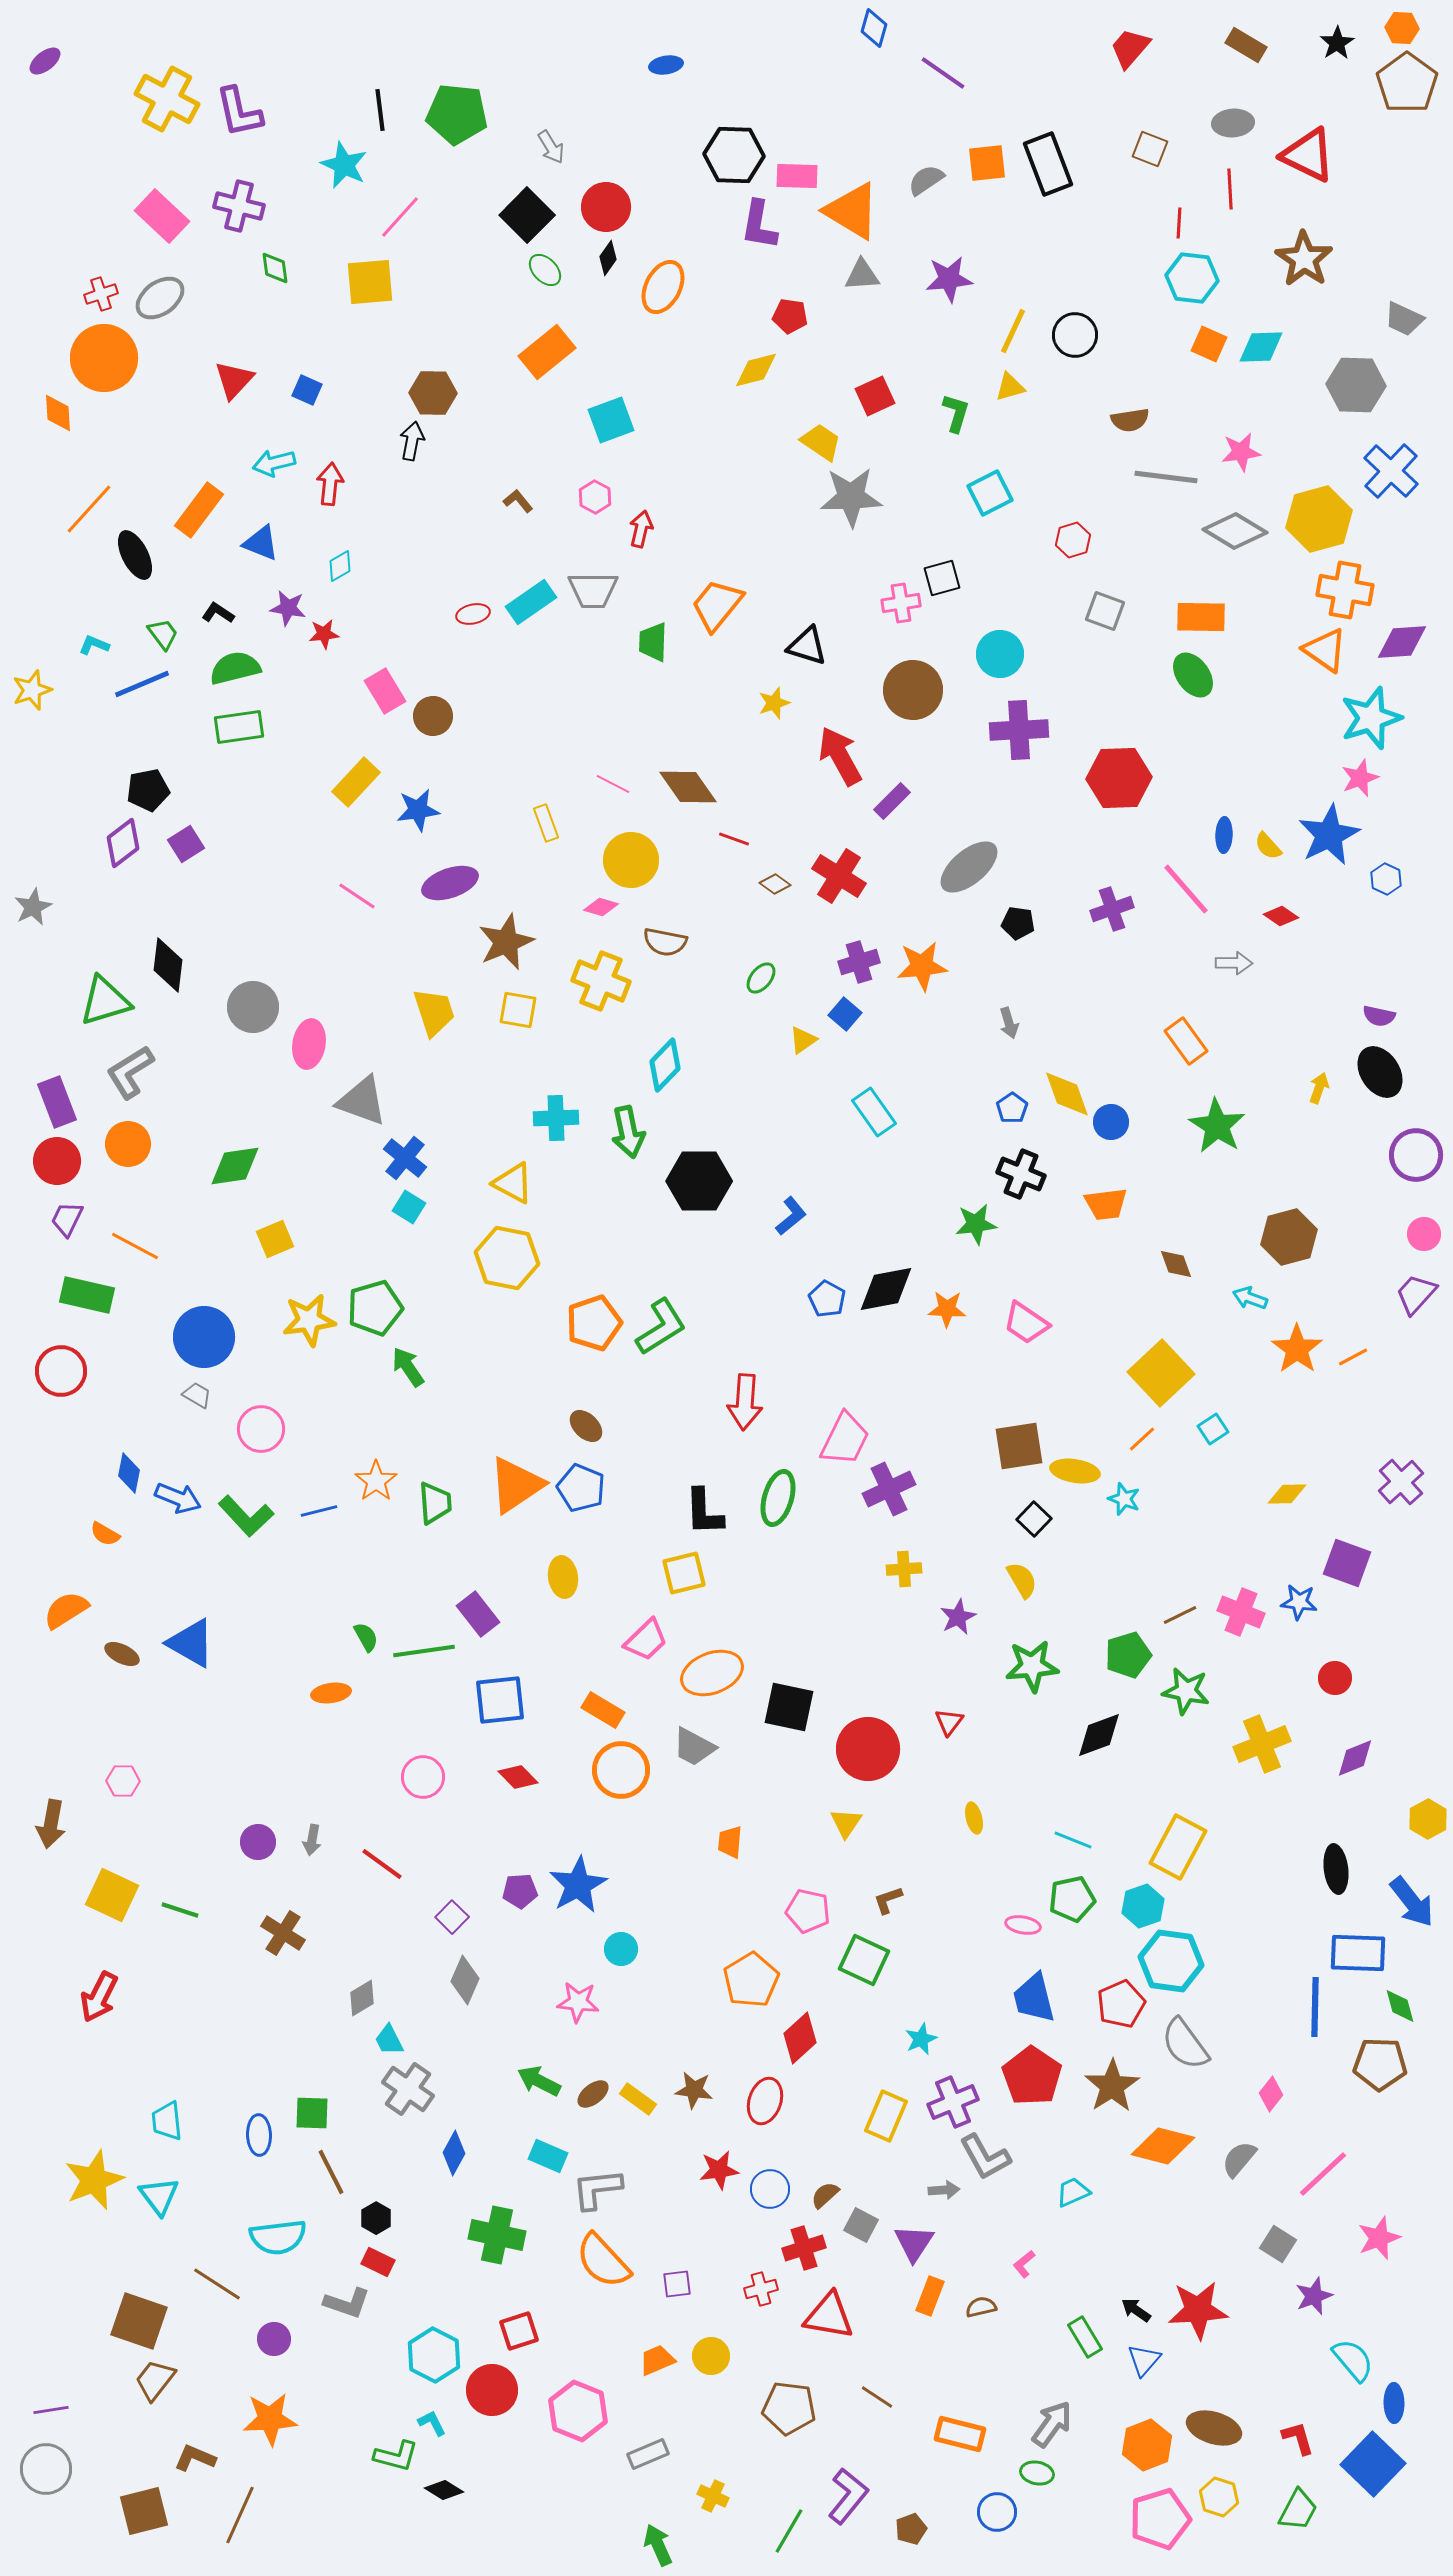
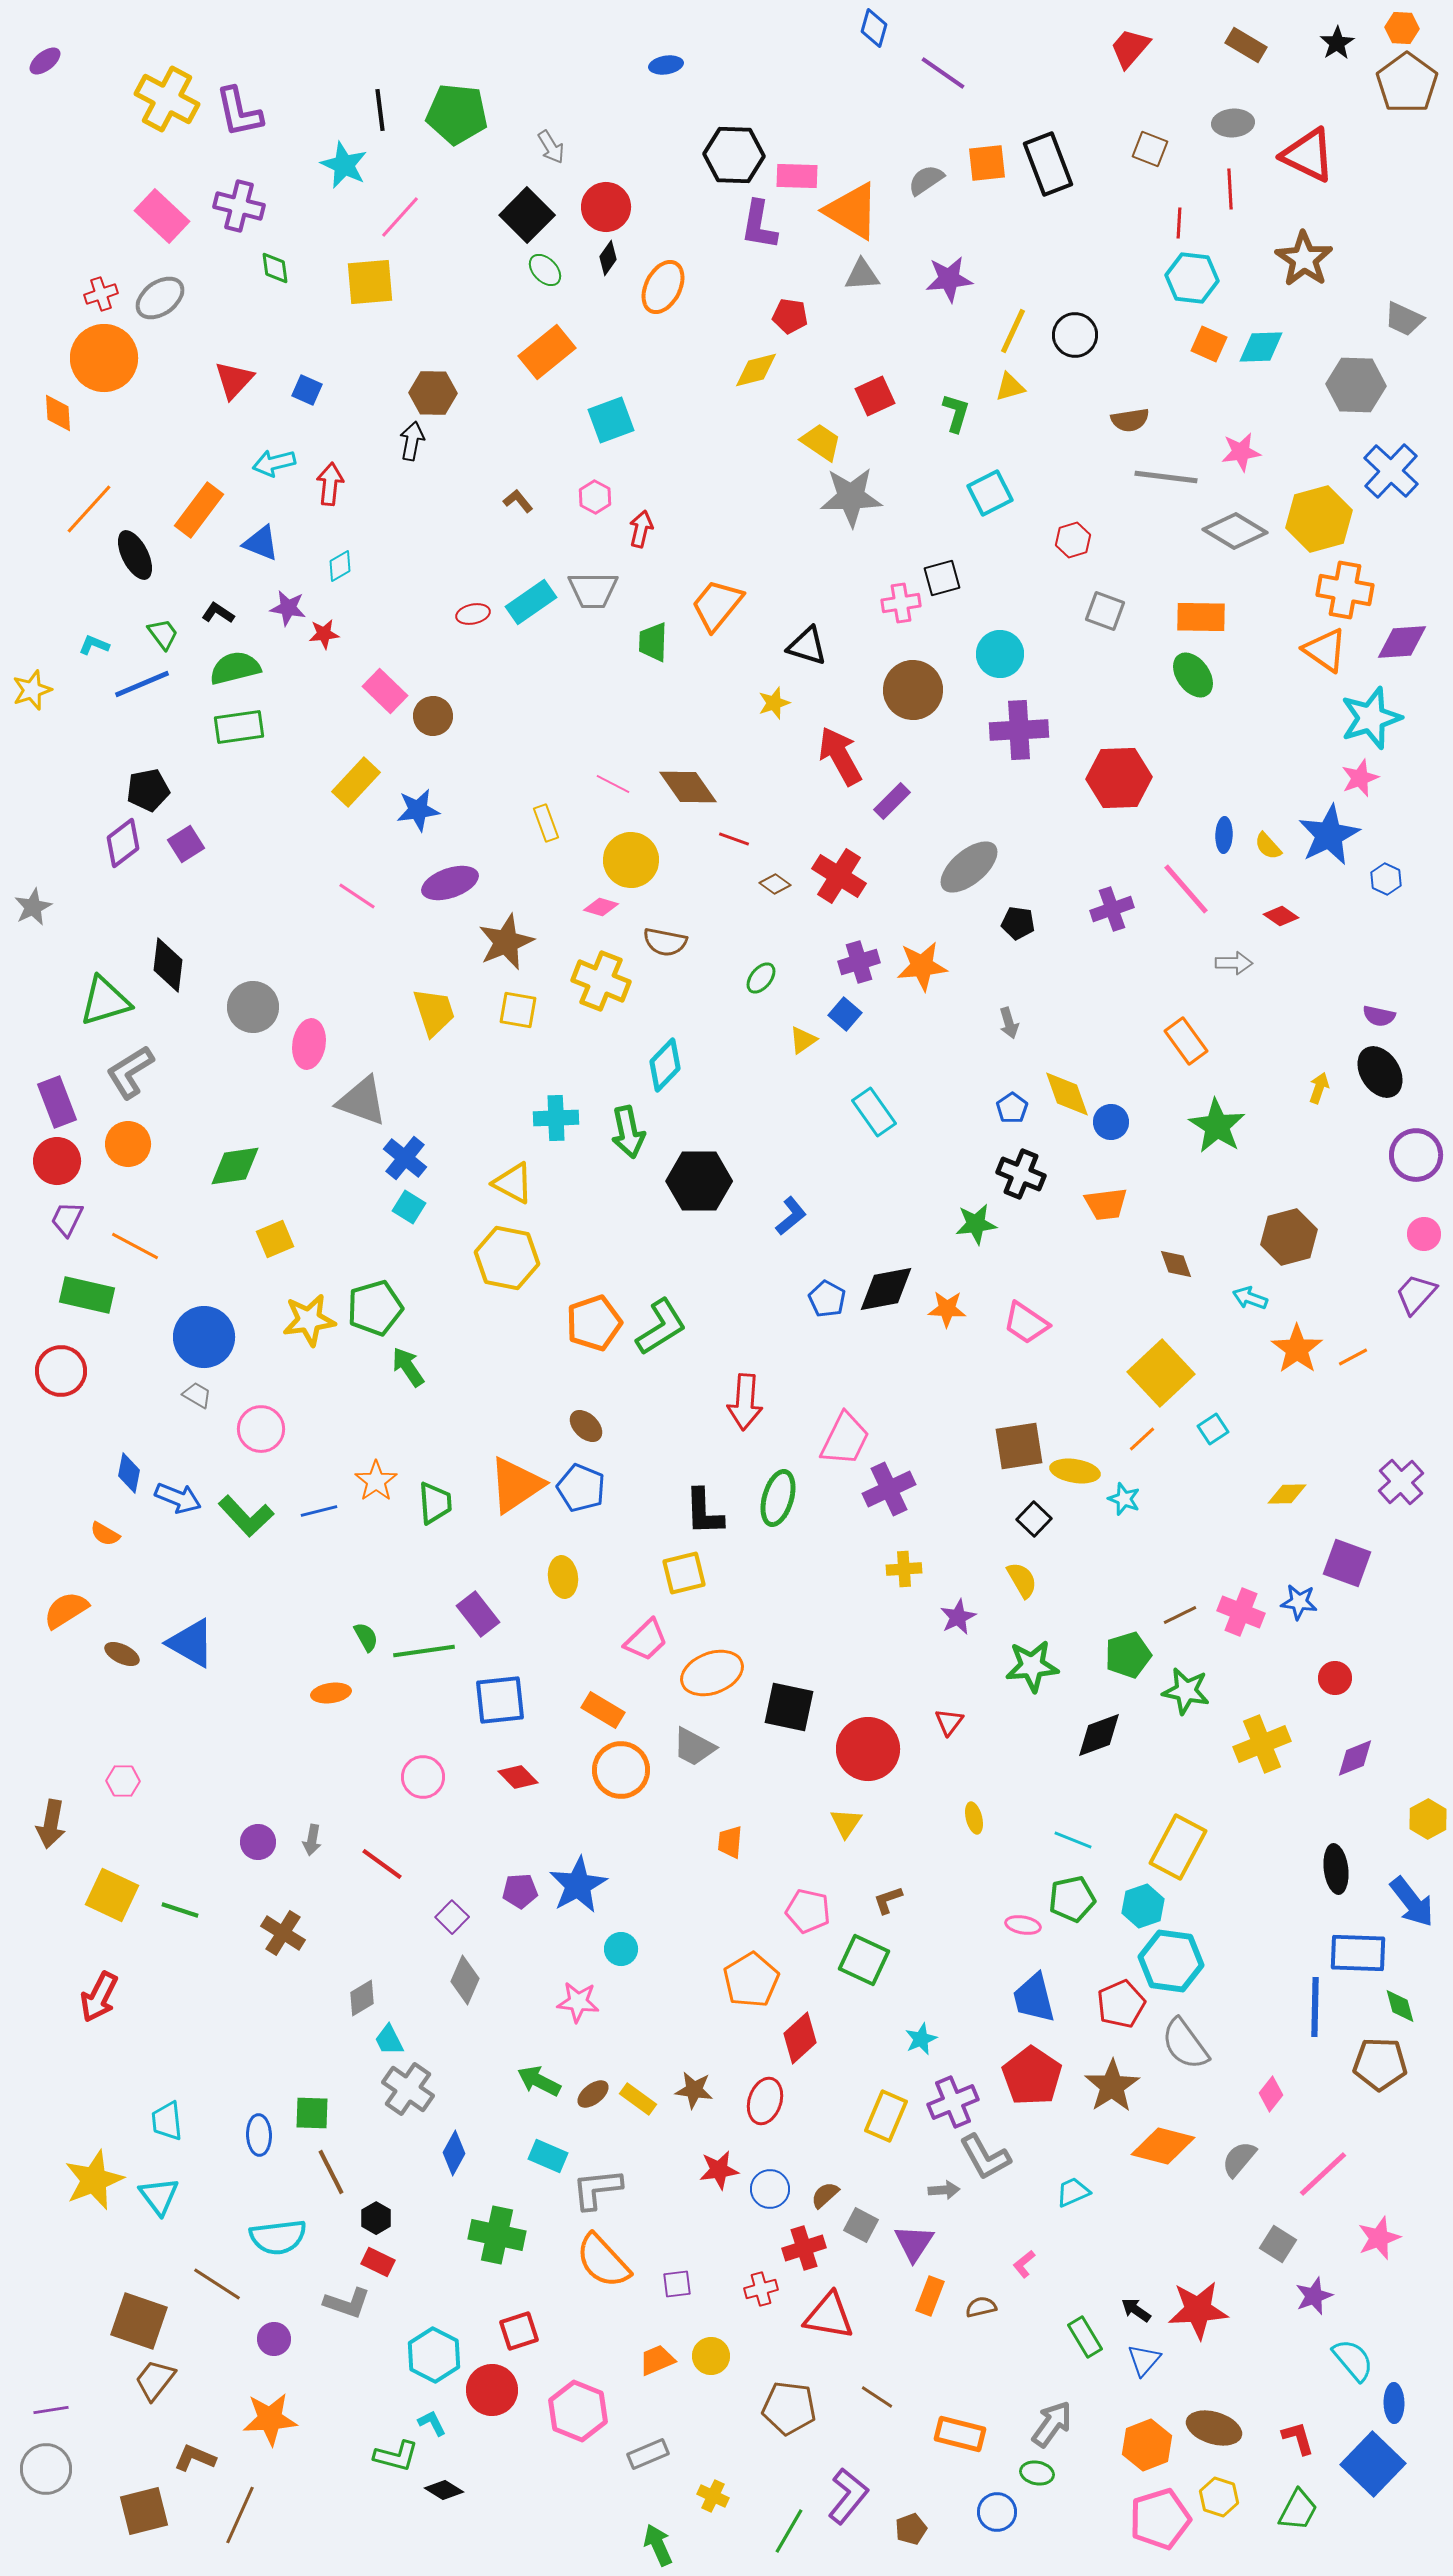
pink rectangle at (385, 691): rotated 15 degrees counterclockwise
